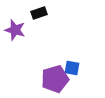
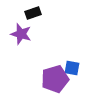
black rectangle: moved 6 px left
purple star: moved 6 px right, 4 px down
